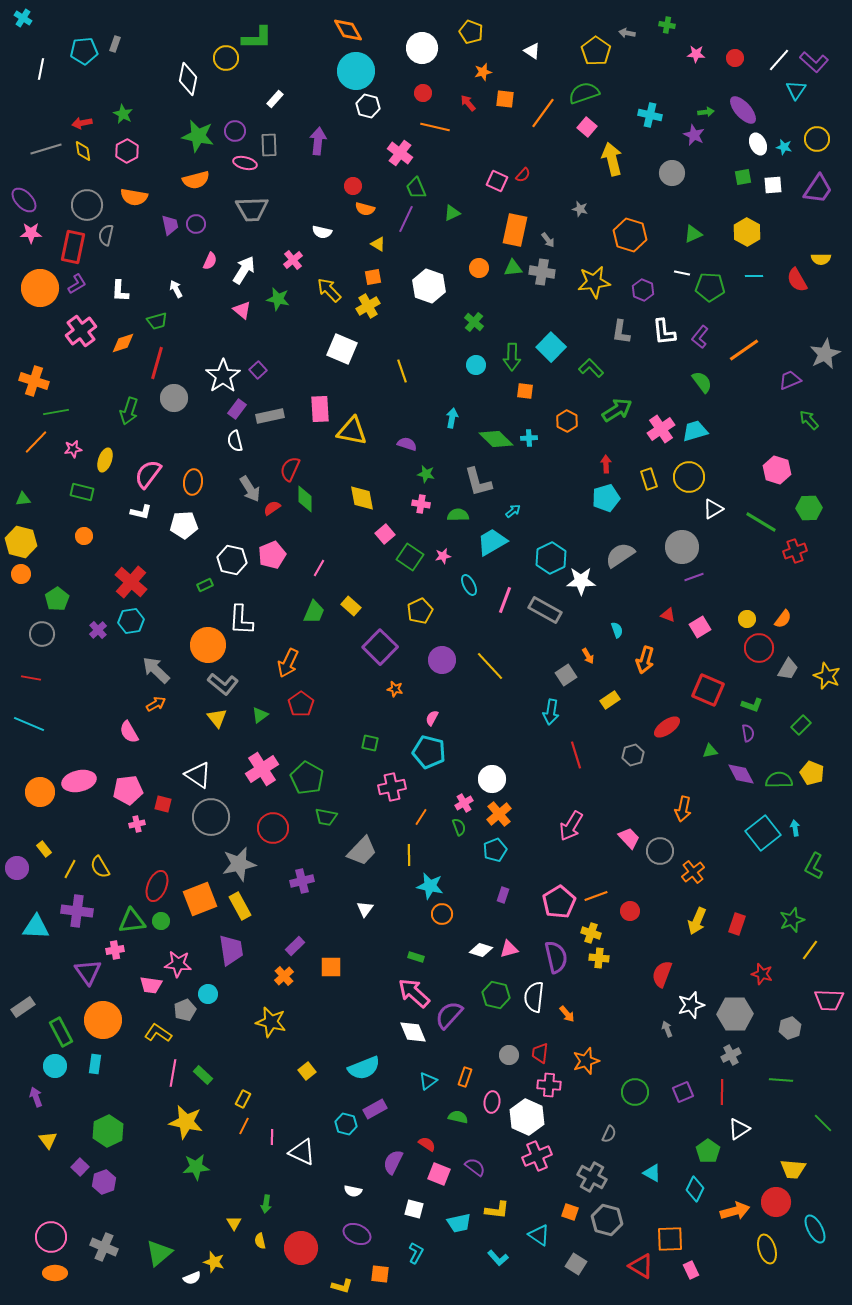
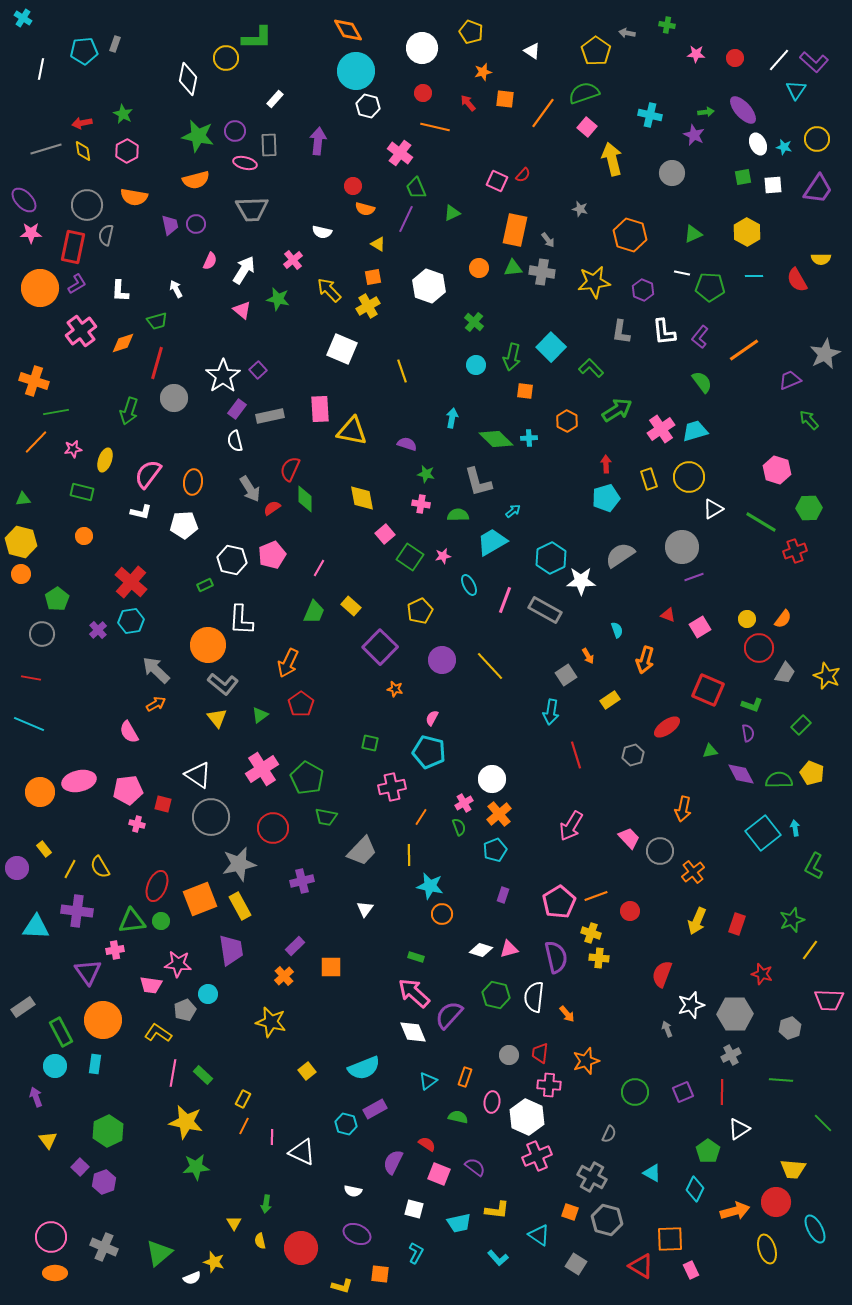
green arrow at (512, 357): rotated 12 degrees clockwise
gray trapezoid at (788, 669): moved 3 px left, 4 px down
pink cross at (137, 824): rotated 28 degrees clockwise
